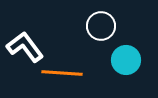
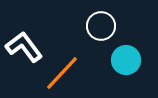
white L-shape: moved 1 px left
orange line: rotated 51 degrees counterclockwise
